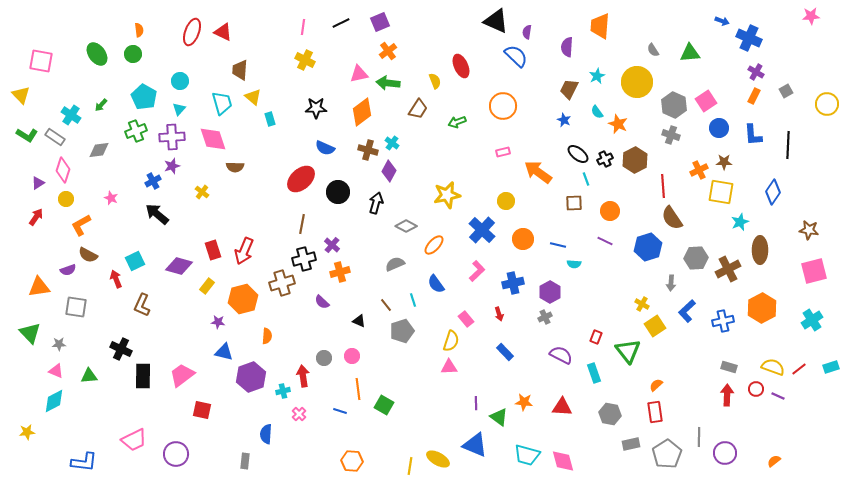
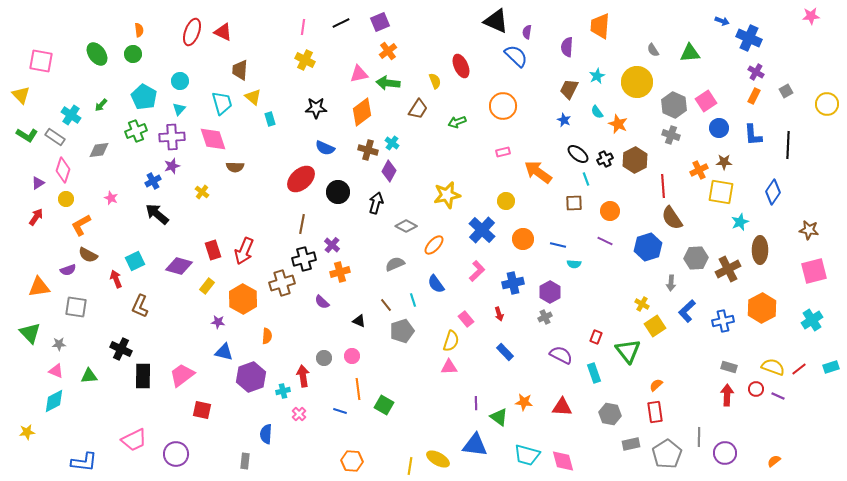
orange hexagon at (243, 299): rotated 16 degrees counterclockwise
brown L-shape at (142, 305): moved 2 px left, 1 px down
blue triangle at (475, 445): rotated 16 degrees counterclockwise
